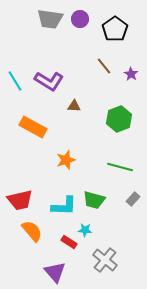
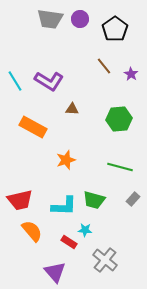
brown triangle: moved 2 px left, 3 px down
green hexagon: rotated 15 degrees clockwise
